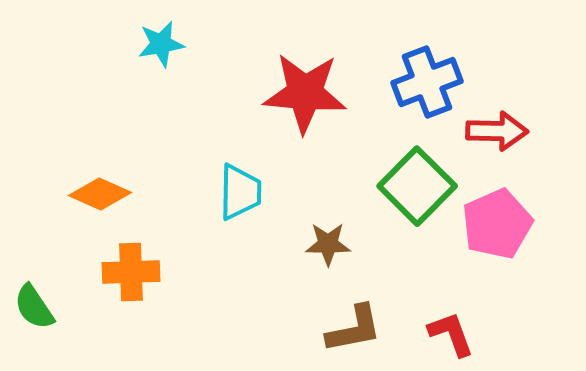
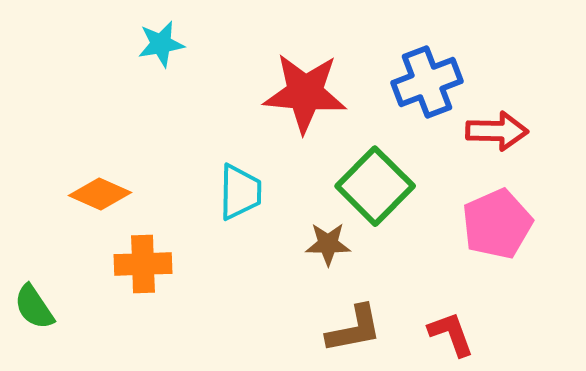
green square: moved 42 px left
orange cross: moved 12 px right, 8 px up
